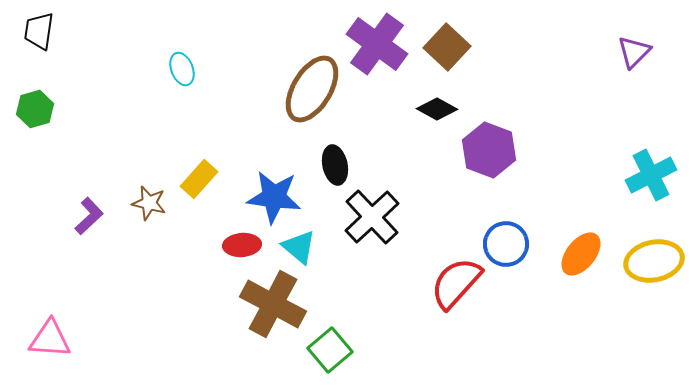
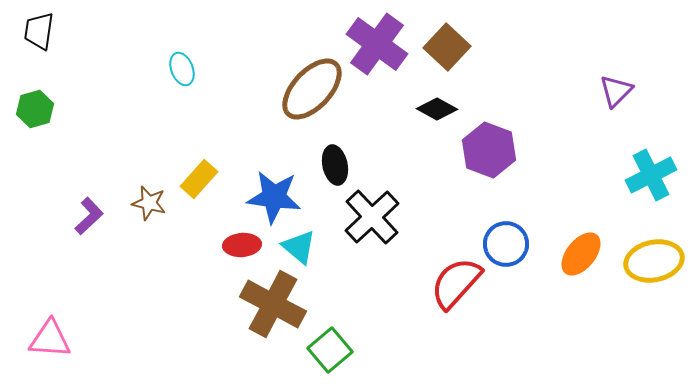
purple triangle: moved 18 px left, 39 px down
brown ellipse: rotated 12 degrees clockwise
